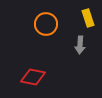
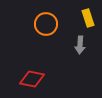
red diamond: moved 1 px left, 2 px down
